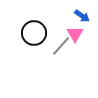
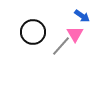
black circle: moved 1 px left, 1 px up
